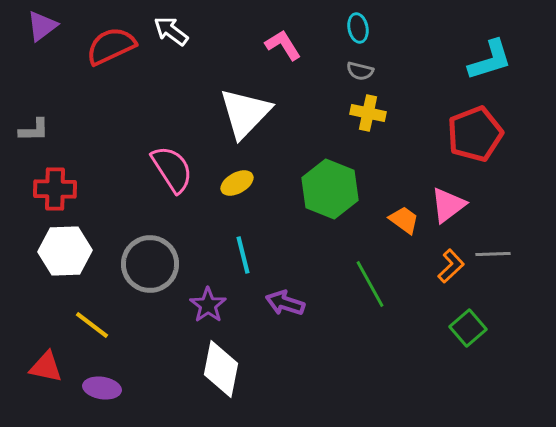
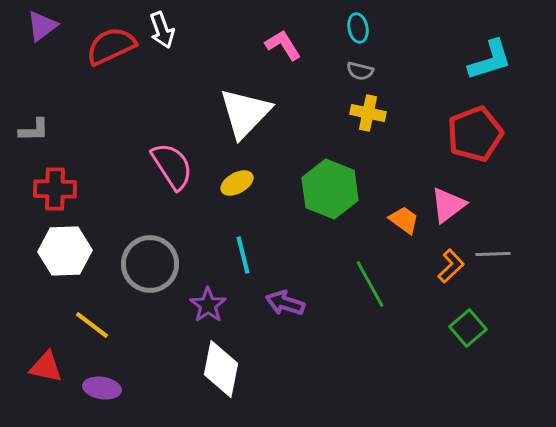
white arrow: moved 9 px left, 1 px up; rotated 147 degrees counterclockwise
pink semicircle: moved 3 px up
